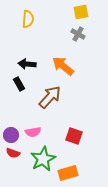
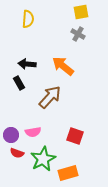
black rectangle: moved 1 px up
red square: moved 1 px right
red semicircle: moved 4 px right
